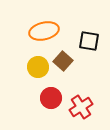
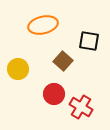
orange ellipse: moved 1 px left, 6 px up
yellow circle: moved 20 px left, 2 px down
red circle: moved 3 px right, 4 px up
red cross: rotated 25 degrees counterclockwise
